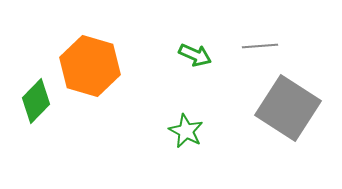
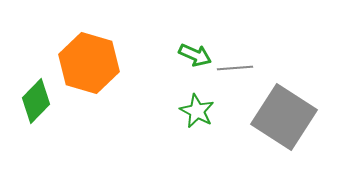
gray line: moved 25 px left, 22 px down
orange hexagon: moved 1 px left, 3 px up
gray square: moved 4 px left, 9 px down
green star: moved 11 px right, 20 px up
